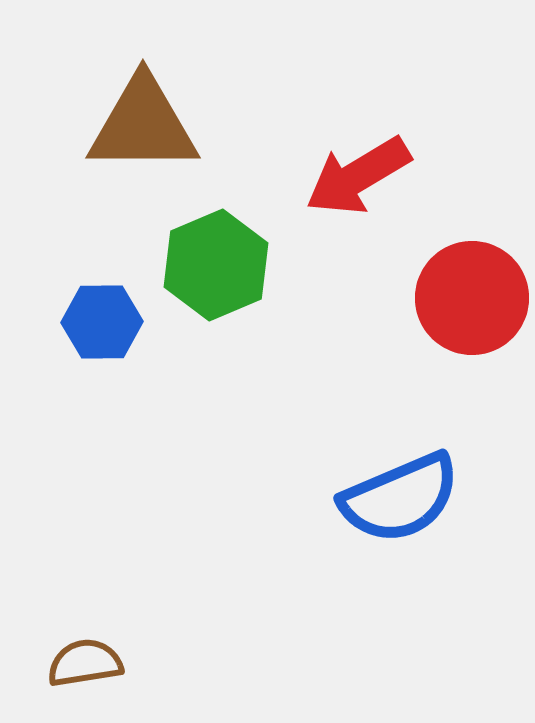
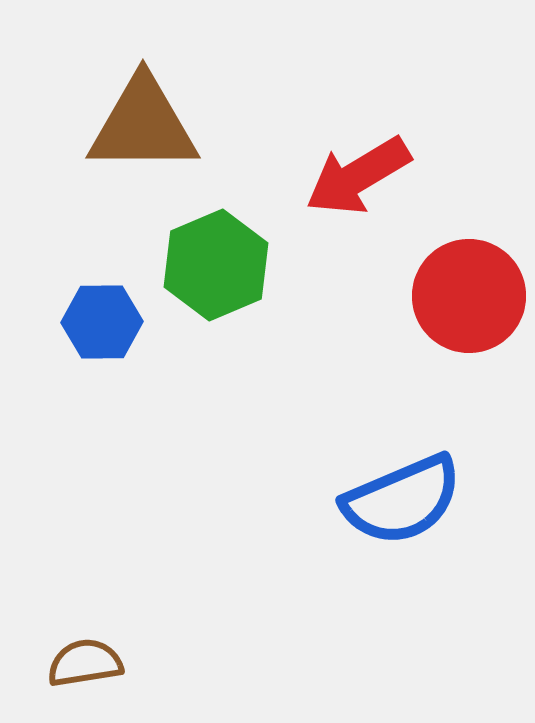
red circle: moved 3 px left, 2 px up
blue semicircle: moved 2 px right, 2 px down
